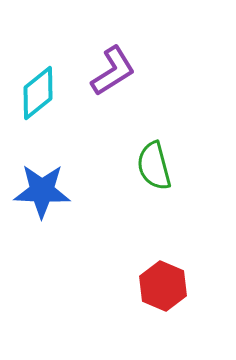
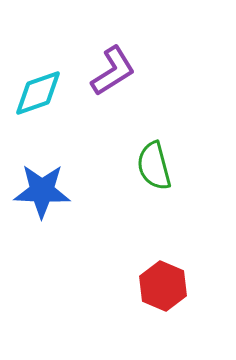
cyan diamond: rotated 20 degrees clockwise
